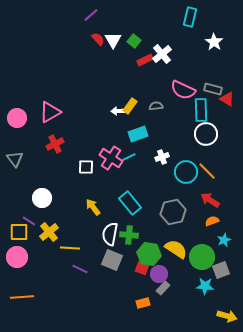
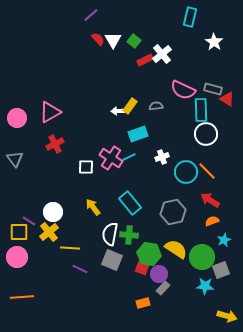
white circle at (42, 198): moved 11 px right, 14 px down
